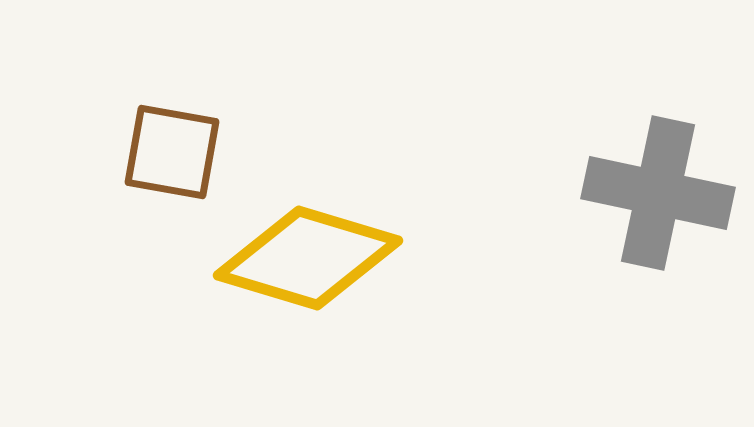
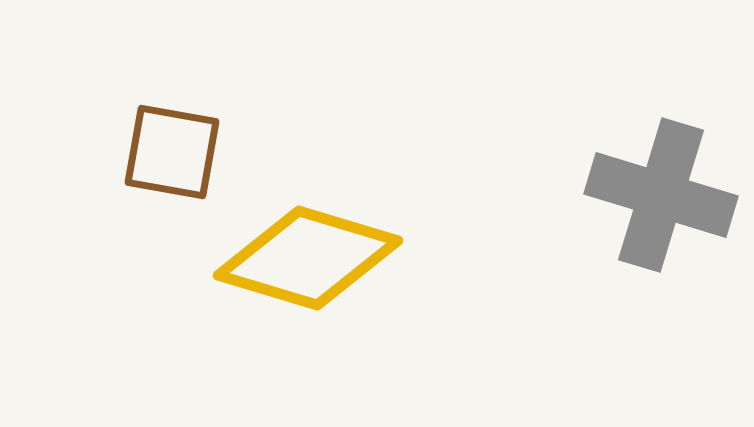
gray cross: moved 3 px right, 2 px down; rotated 5 degrees clockwise
